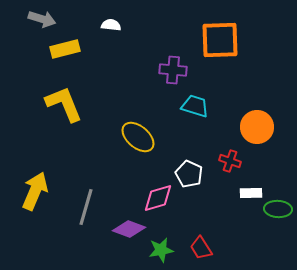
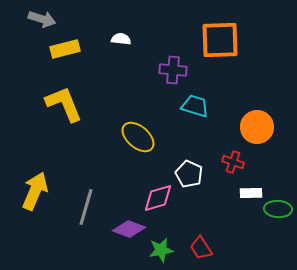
white semicircle: moved 10 px right, 14 px down
red cross: moved 3 px right, 1 px down
